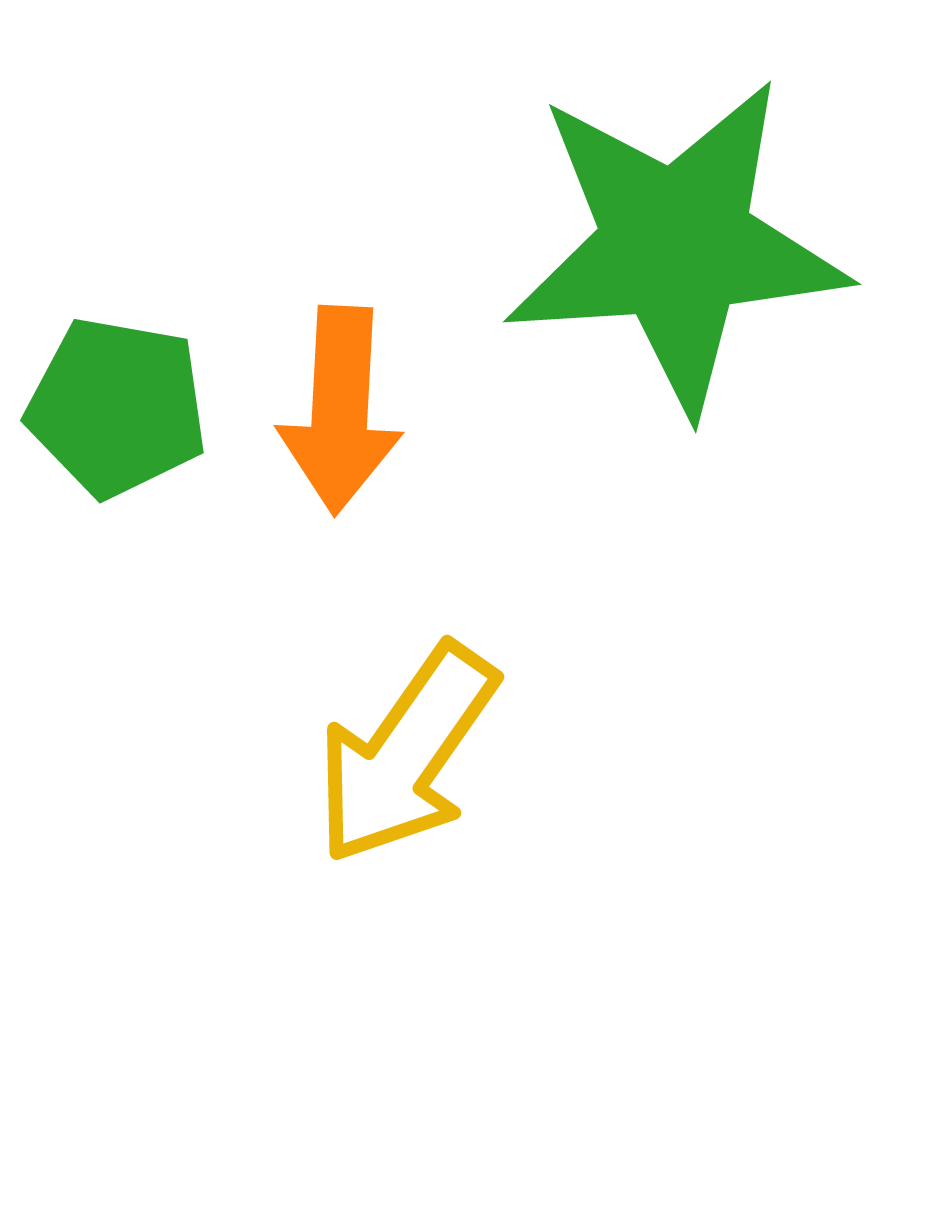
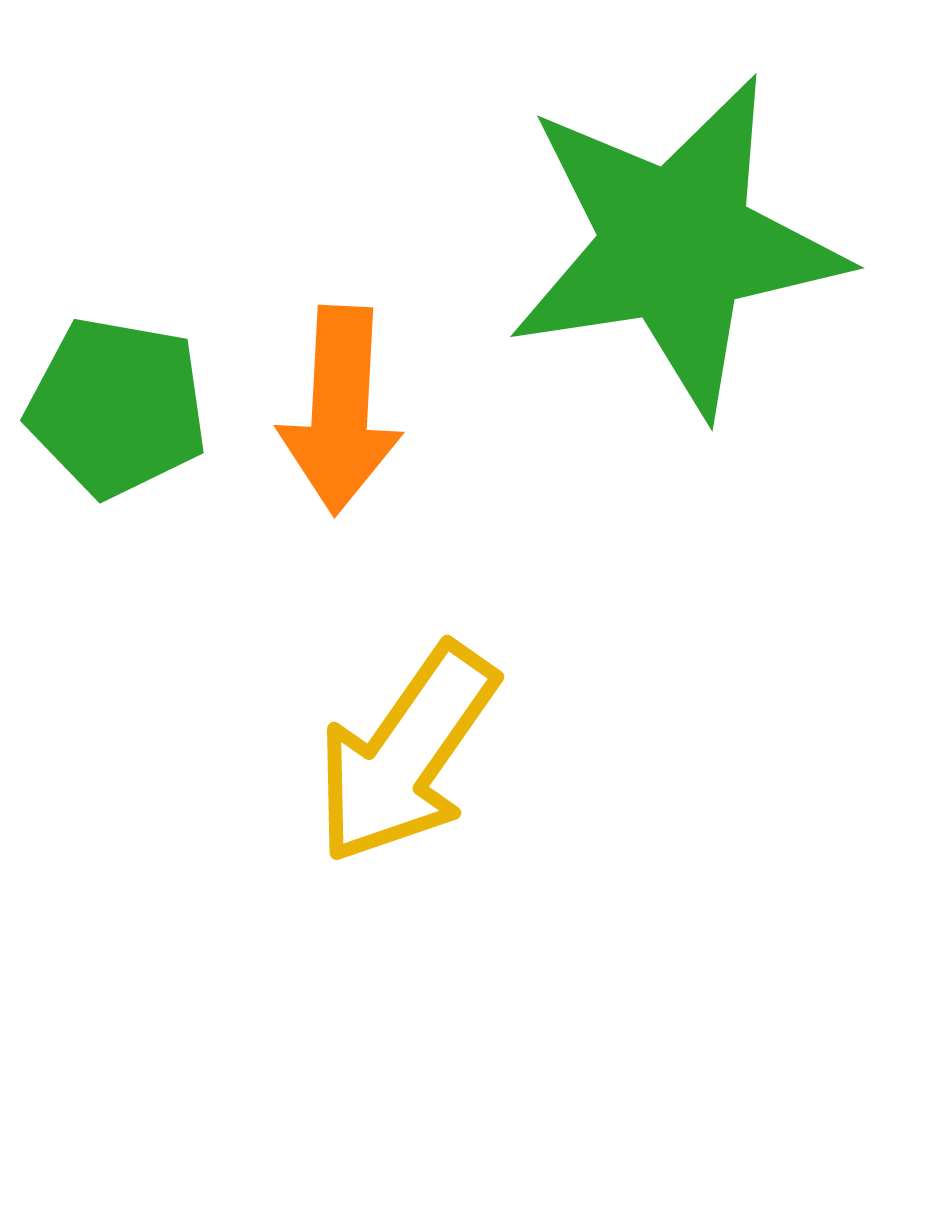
green star: rotated 5 degrees counterclockwise
